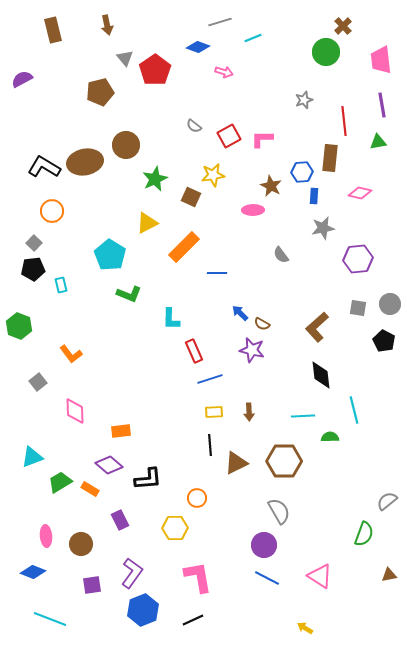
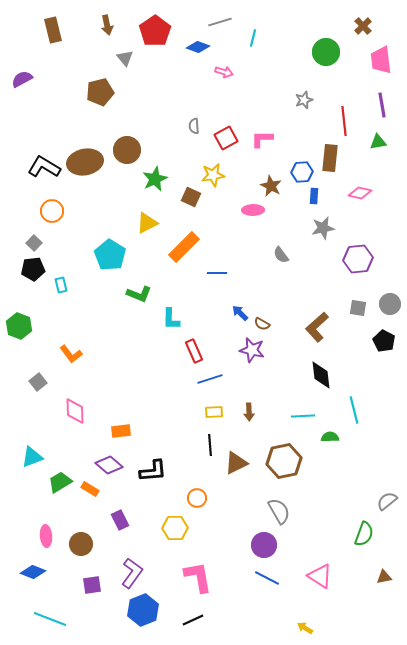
brown cross at (343, 26): moved 20 px right
cyan line at (253, 38): rotated 54 degrees counterclockwise
red pentagon at (155, 70): moved 39 px up
gray semicircle at (194, 126): rotated 49 degrees clockwise
red square at (229, 136): moved 3 px left, 2 px down
brown circle at (126, 145): moved 1 px right, 5 px down
green L-shape at (129, 294): moved 10 px right
brown hexagon at (284, 461): rotated 12 degrees counterclockwise
black L-shape at (148, 479): moved 5 px right, 8 px up
brown triangle at (389, 575): moved 5 px left, 2 px down
